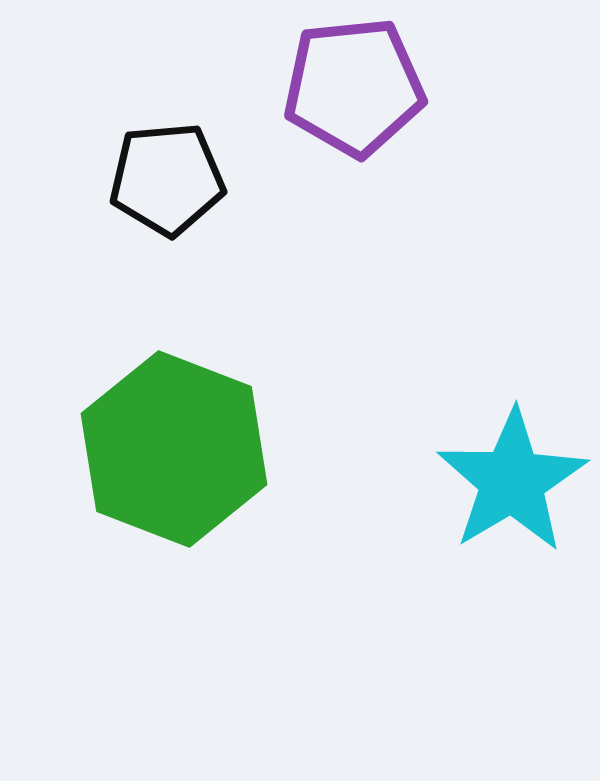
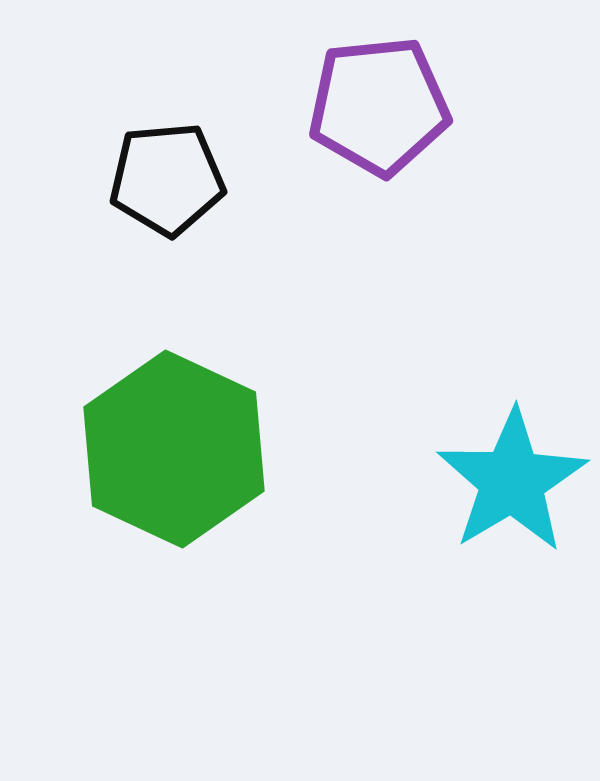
purple pentagon: moved 25 px right, 19 px down
green hexagon: rotated 4 degrees clockwise
